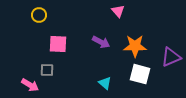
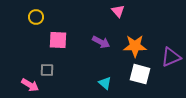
yellow circle: moved 3 px left, 2 px down
pink square: moved 4 px up
